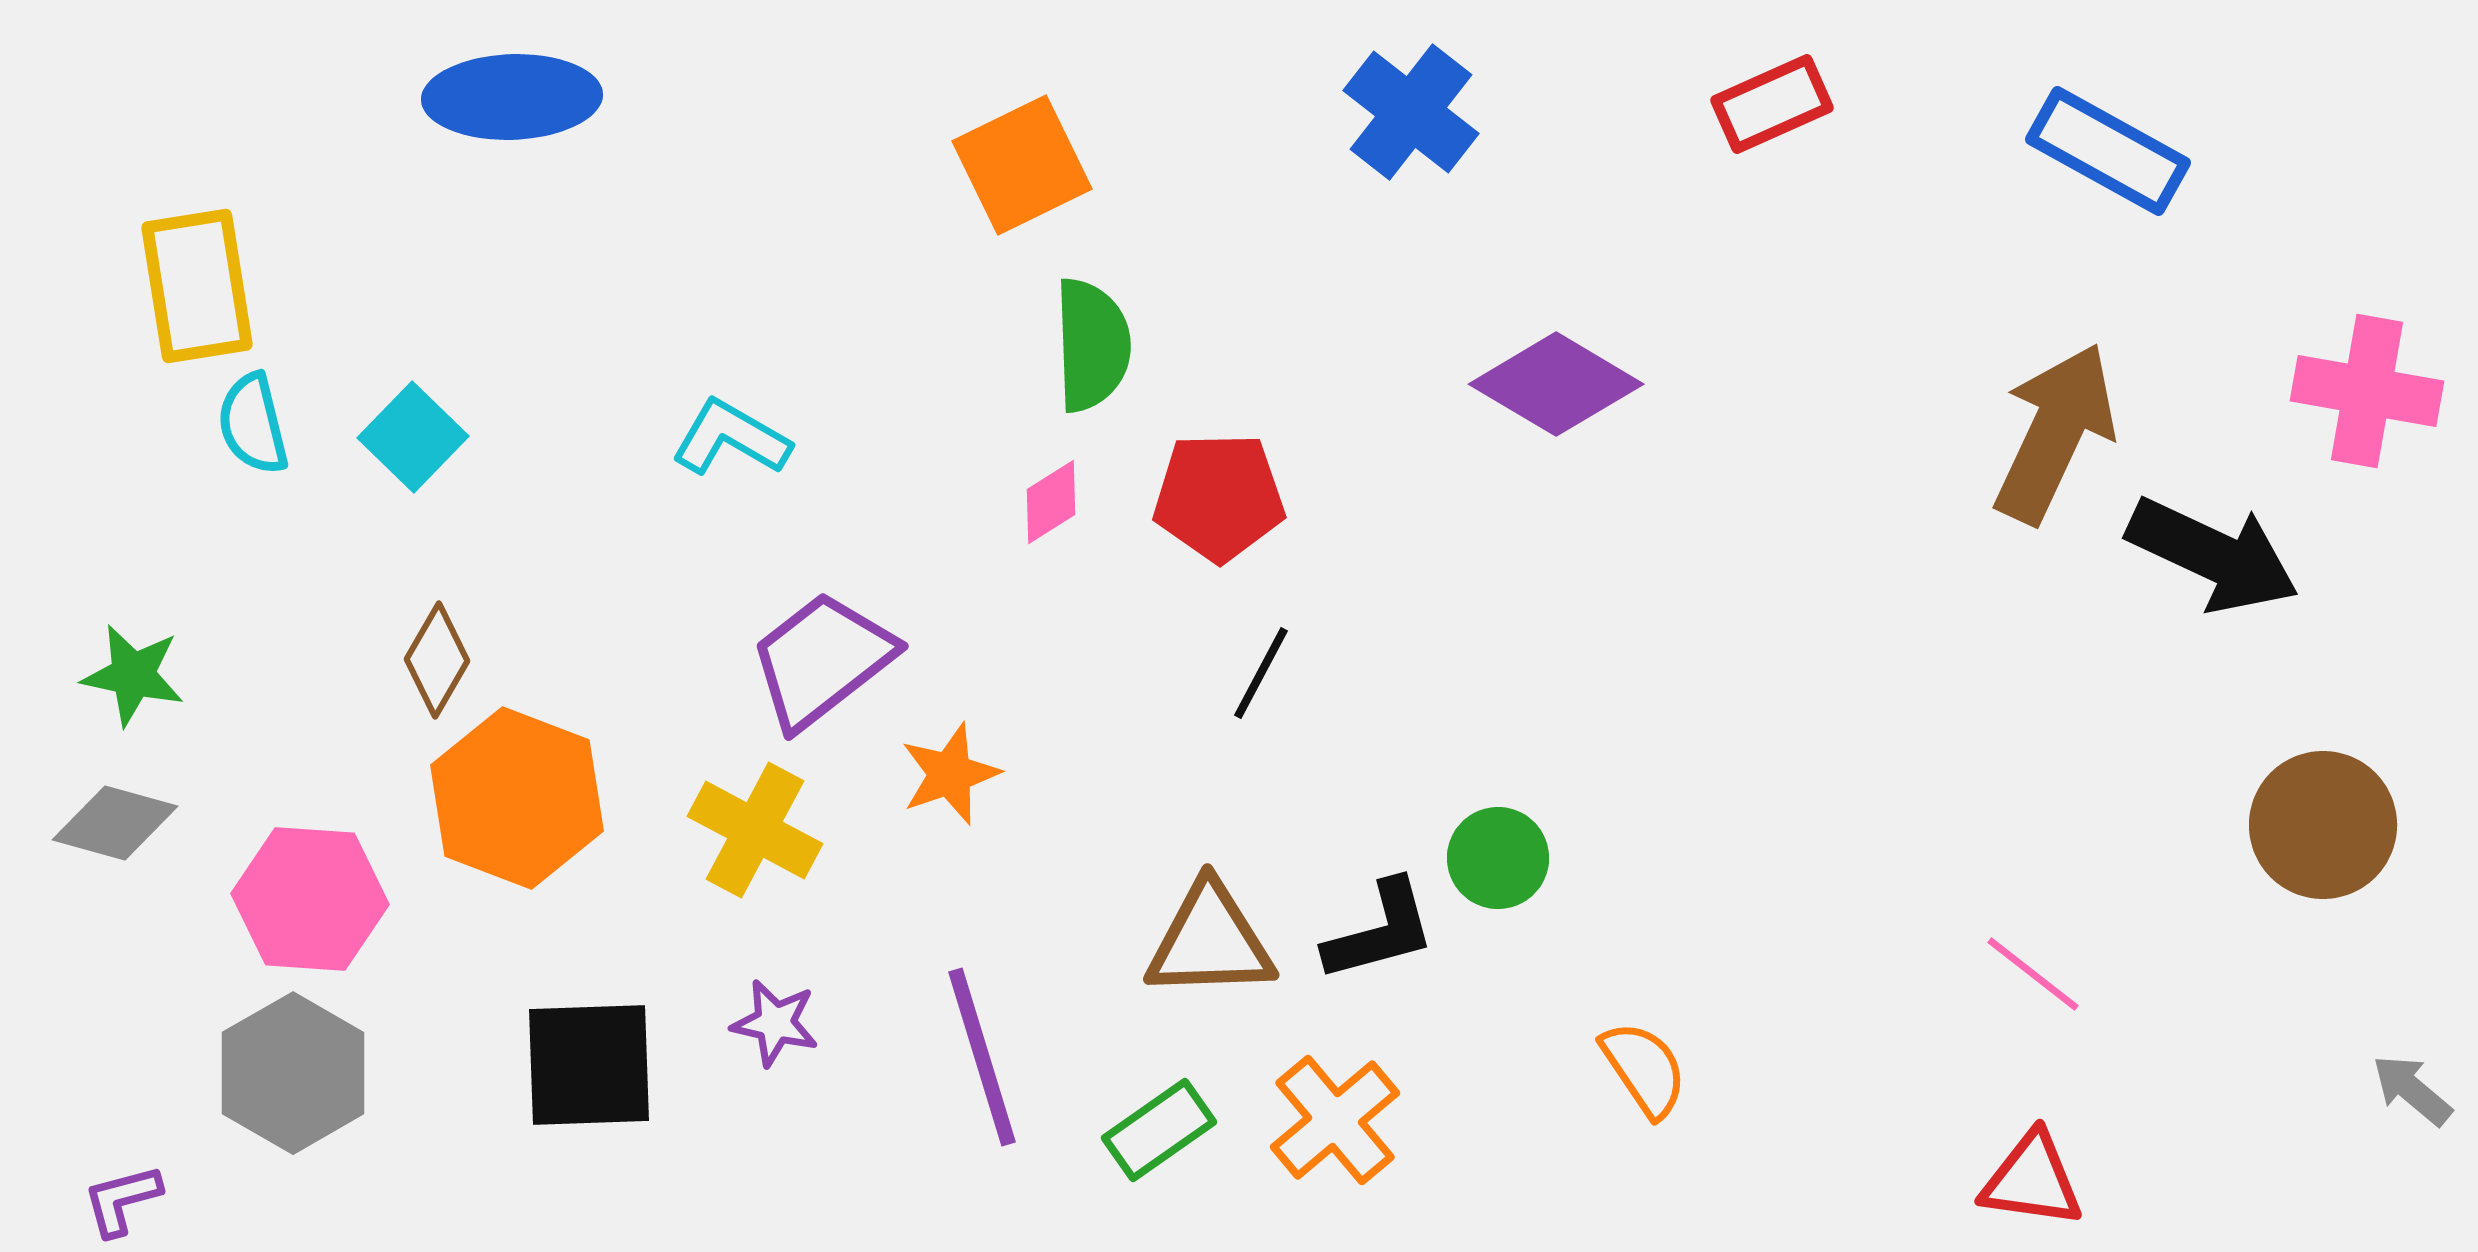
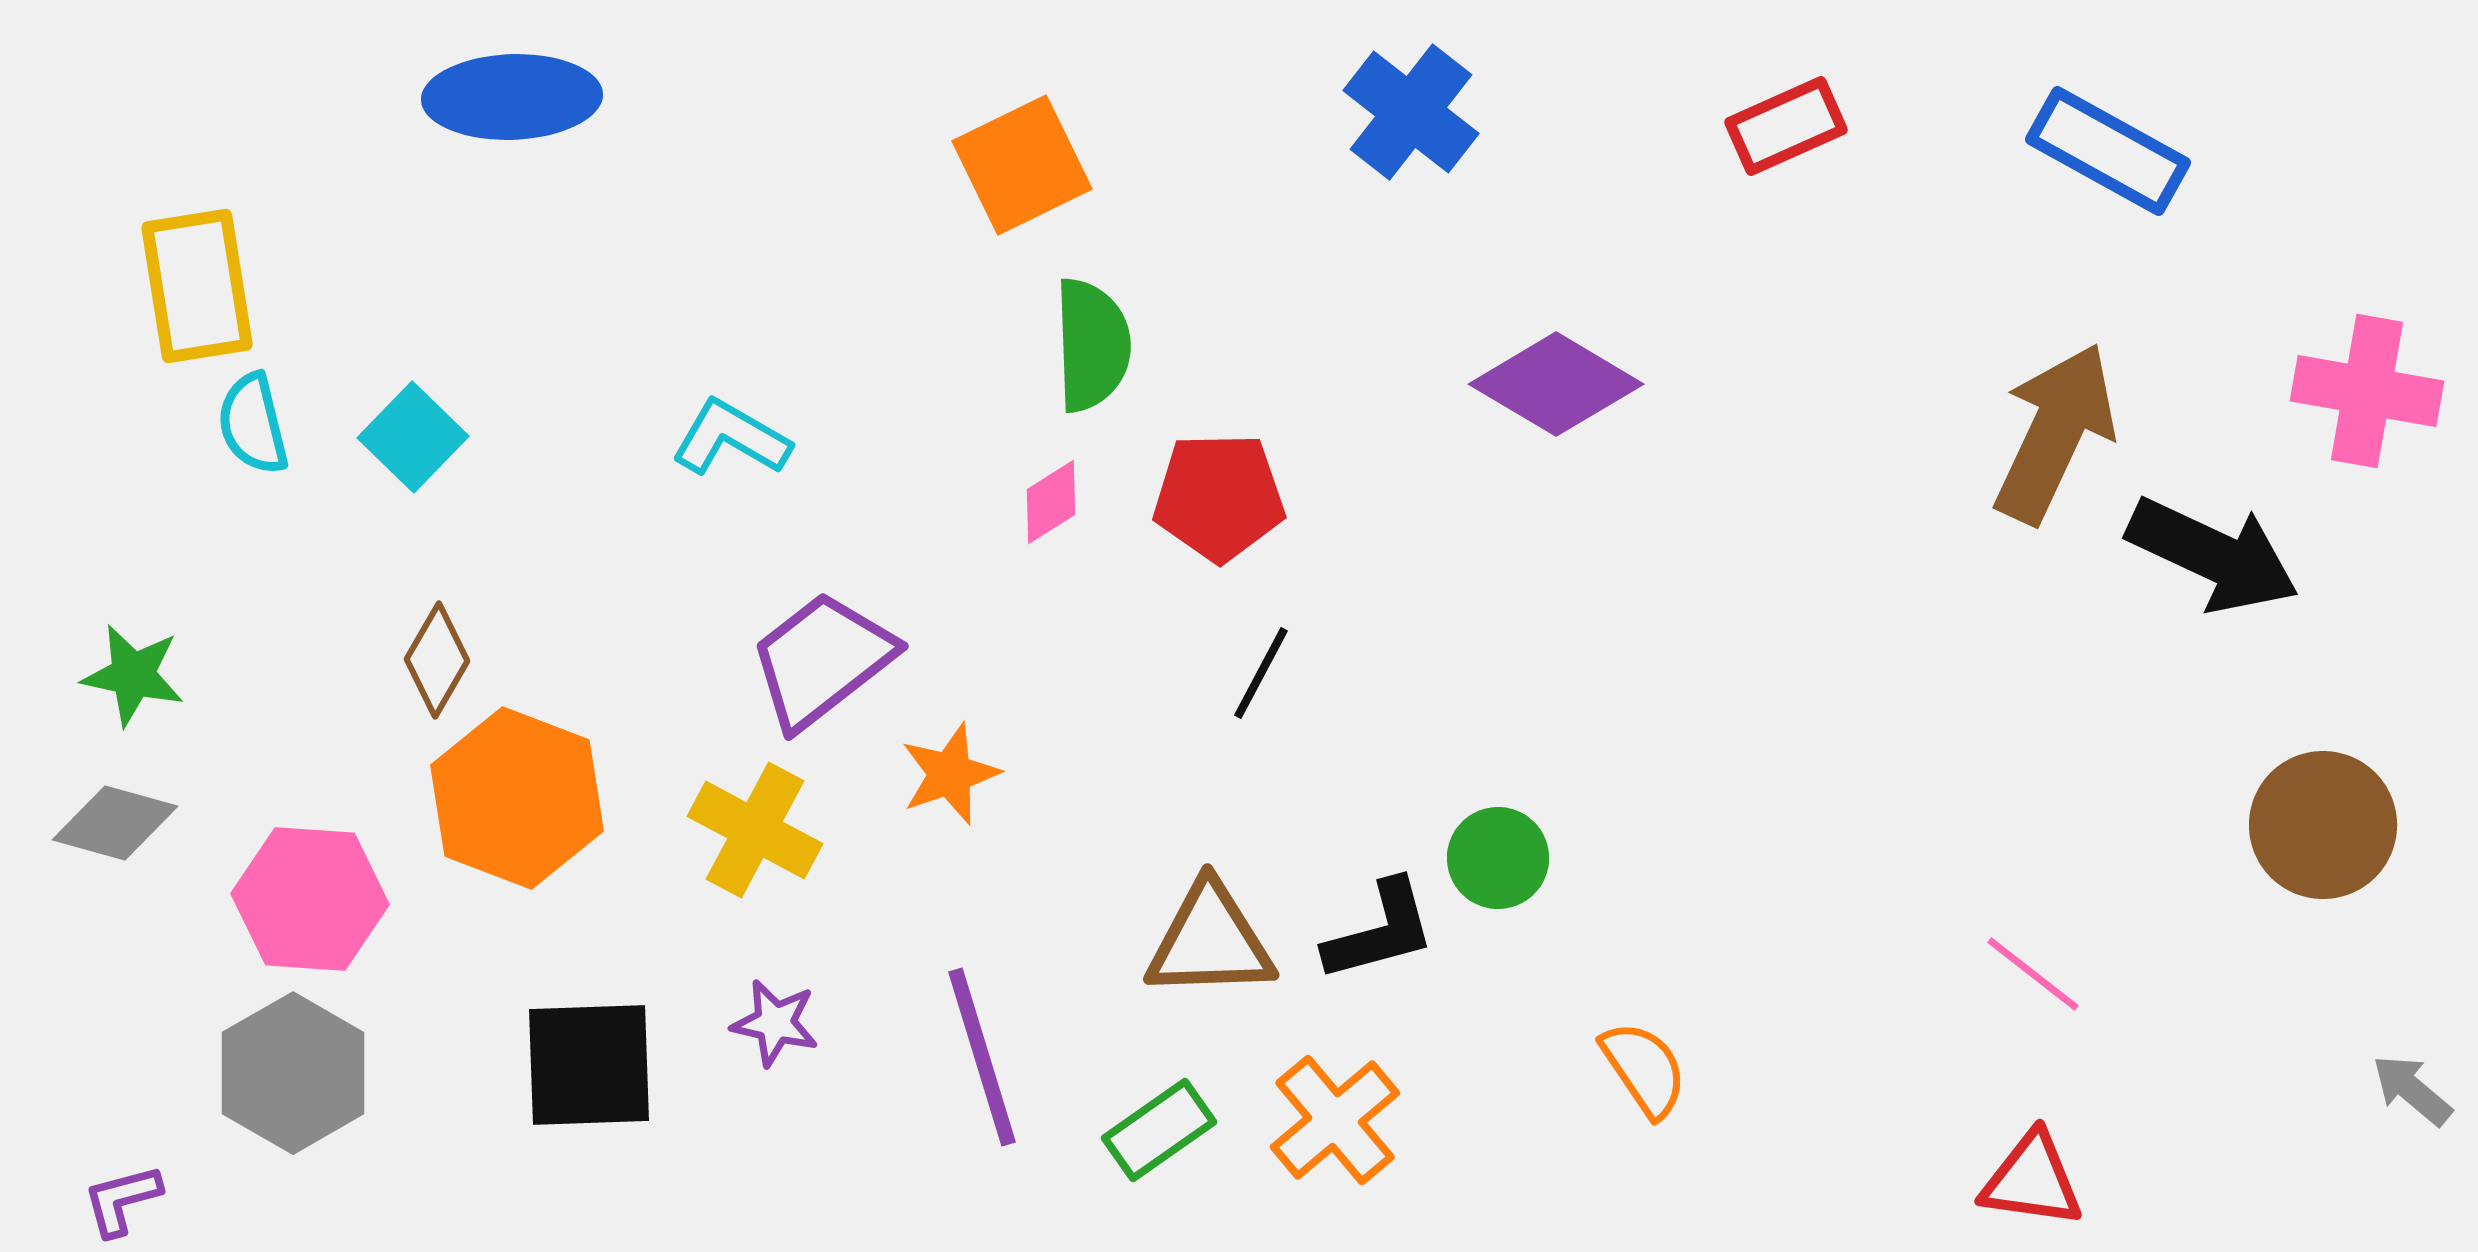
red rectangle: moved 14 px right, 22 px down
